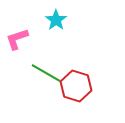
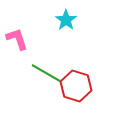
cyan star: moved 10 px right
pink L-shape: rotated 90 degrees clockwise
